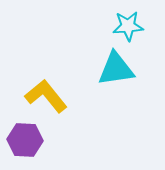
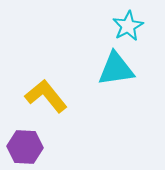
cyan star: rotated 24 degrees counterclockwise
purple hexagon: moved 7 px down
